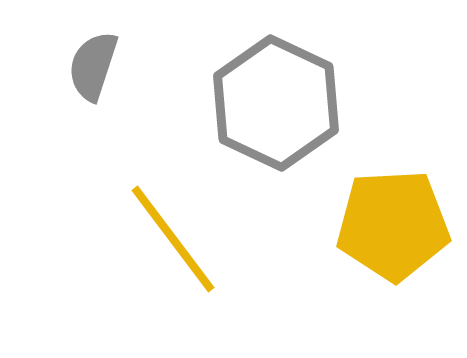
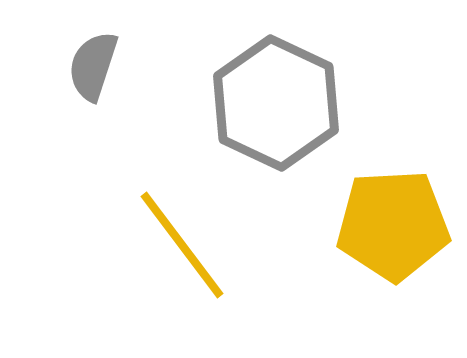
yellow line: moved 9 px right, 6 px down
